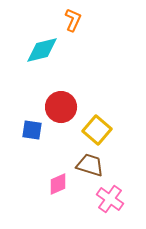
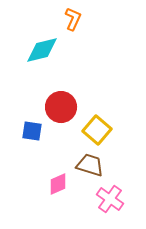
orange L-shape: moved 1 px up
blue square: moved 1 px down
